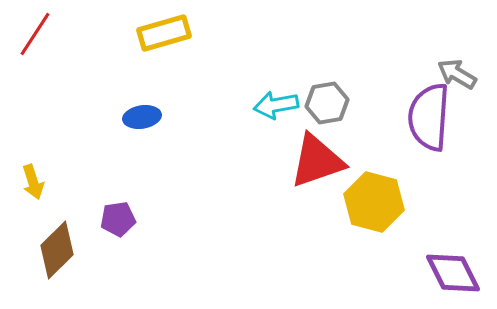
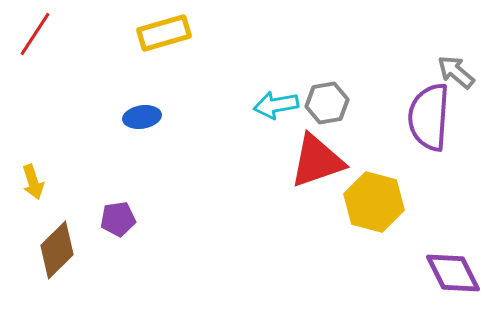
gray arrow: moved 1 px left, 2 px up; rotated 9 degrees clockwise
